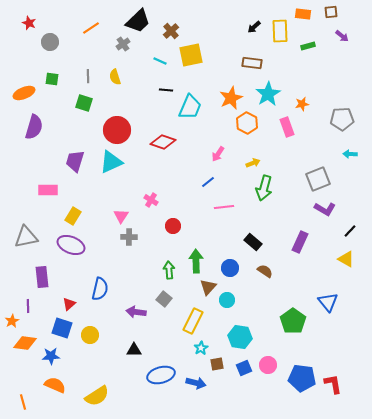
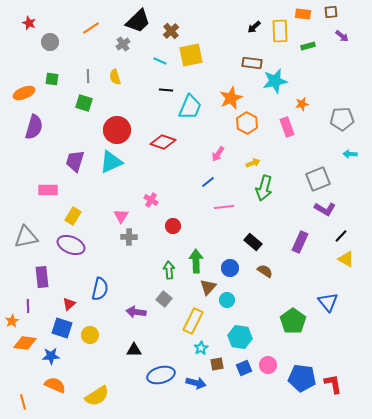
cyan star at (268, 94): moved 7 px right, 13 px up; rotated 20 degrees clockwise
black line at (350, 231): moved 9 px left, 5 px down
